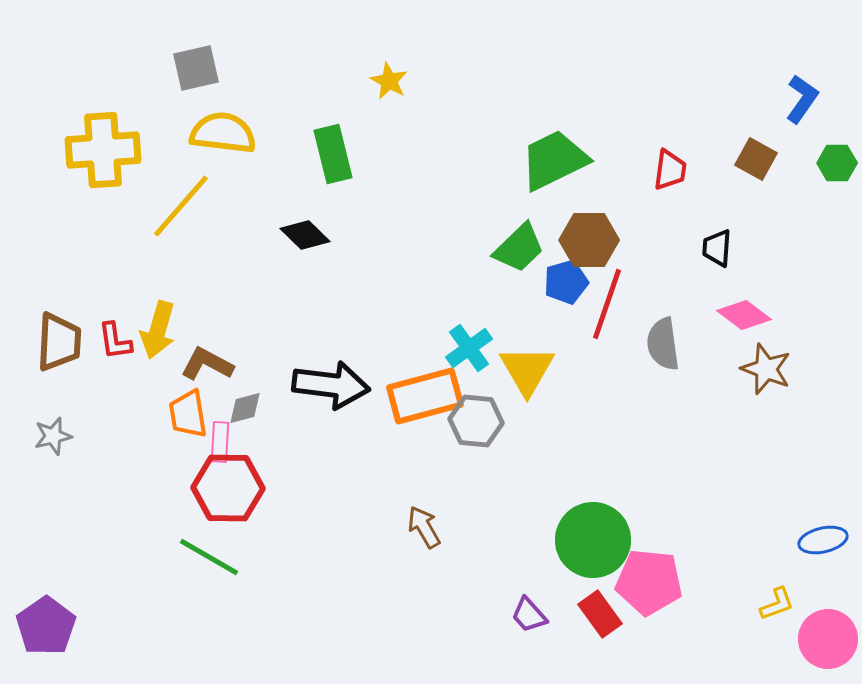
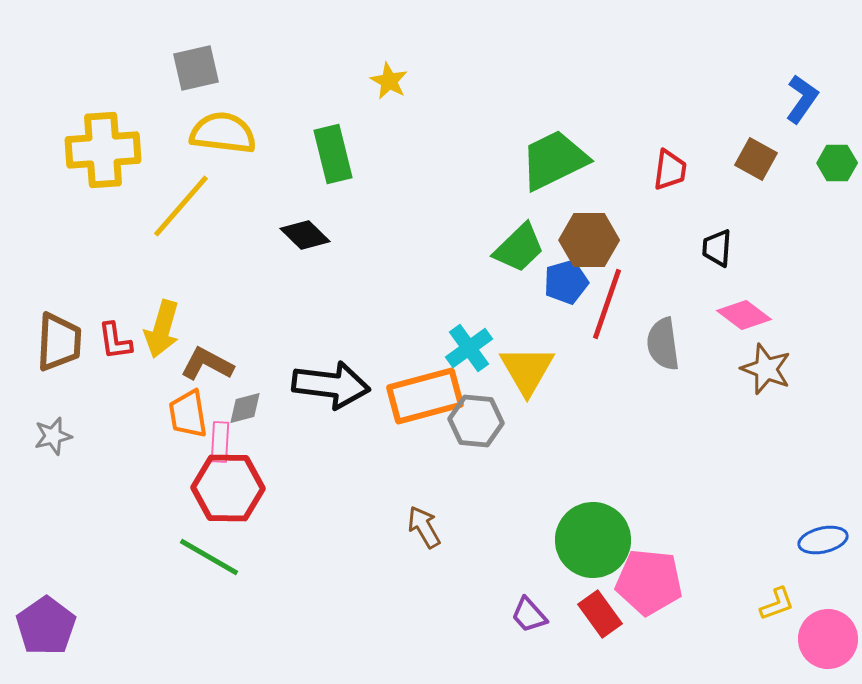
yellow arrow at (158, 330): moved 4 px right, 1 px up
